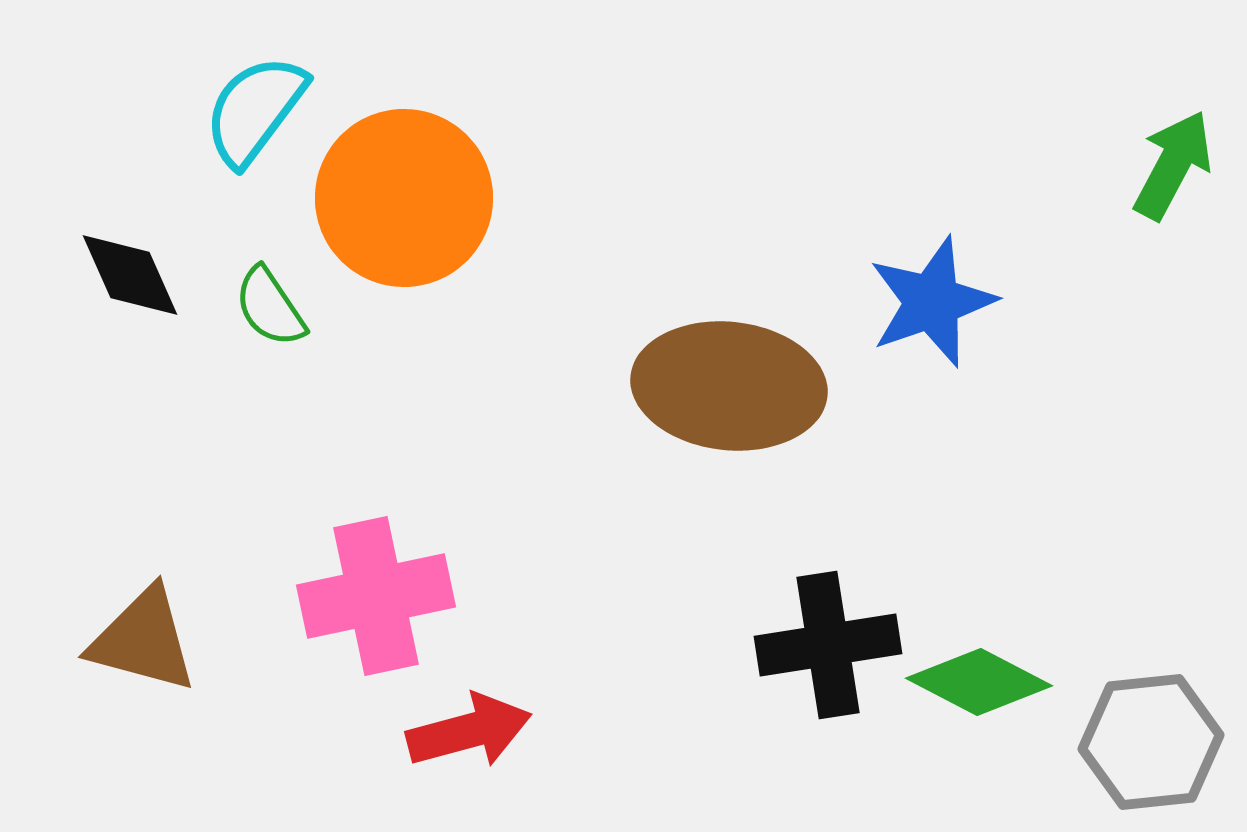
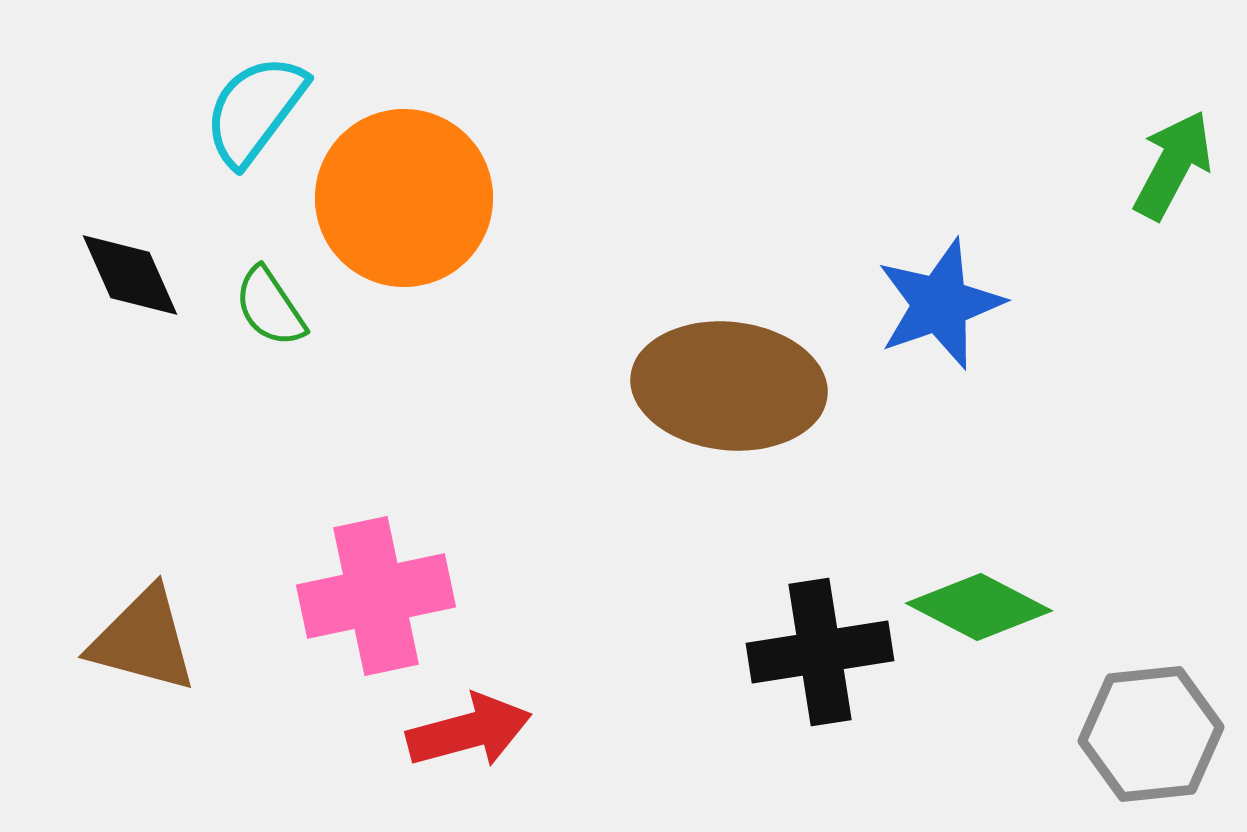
blue star: moved 8 px right, 2 px down
black cross: moved 8 px left, 7 px down
green diamond: moved 75 px up
gray hexagon: moved 8 px up
